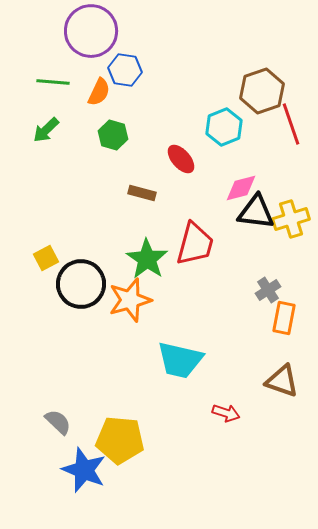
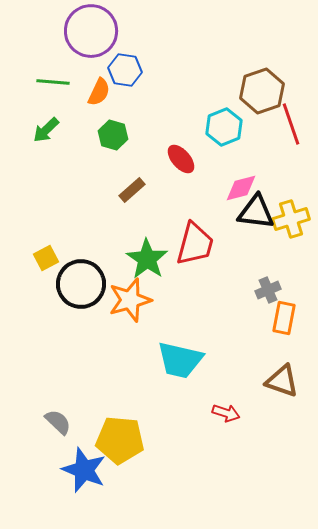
brown rectangle: moved 10 px left, 3 px up; rotated 56 degrees counterclockwise
gray cross: rotated 10 degrees clockwise
